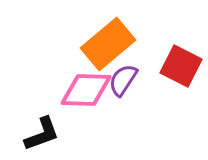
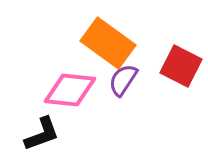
orange rectangle: moved 1 px up; rotated 76 degrees clockwise
pink diamond: moved 16 px left; rotated 4 degrees clockwise
